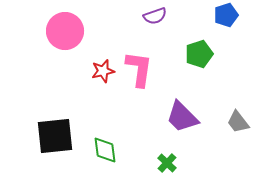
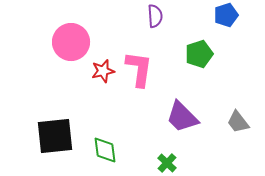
purple semicircle: rotated 75 degrees counterclockwise
pink circle: moved 6 px right, 11 px down
